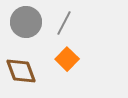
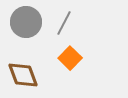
orange square: moved 3 px right, 1 px up
brown diamond: moved 2 px right, 4 px down
